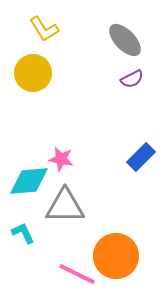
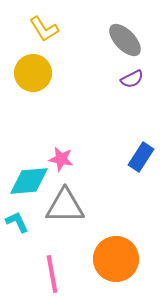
blue rectangle: rotated 12 degrees counterclockwise
cyan L-shape: moved 6 px left, 11 px up
orange circle: moved 3 px down
pink line: moved 25 px left; rotated 54 degrees clockwise
